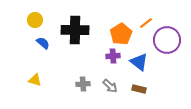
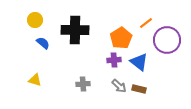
orange pentagon: moved 4 px down
purple cross: moved 1 px right, 4 px down
gray arrow: moved 9 px right
